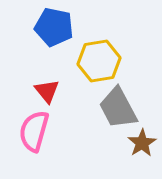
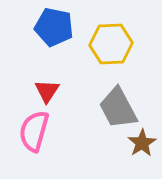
yellow hexagon: moved 12 px right, 17 px up; rotated 6 degrees clockwise
red triangle: rotated 12 degrees clockwise
